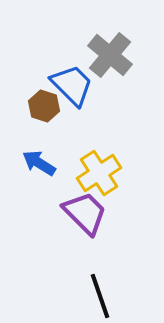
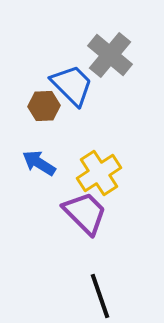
brown hexagon: rotated 20 degrees counterclockwise
